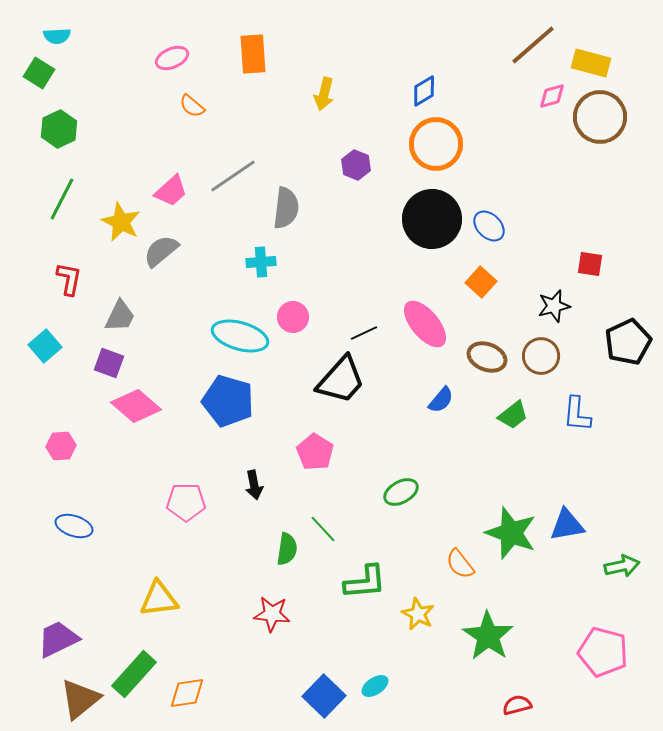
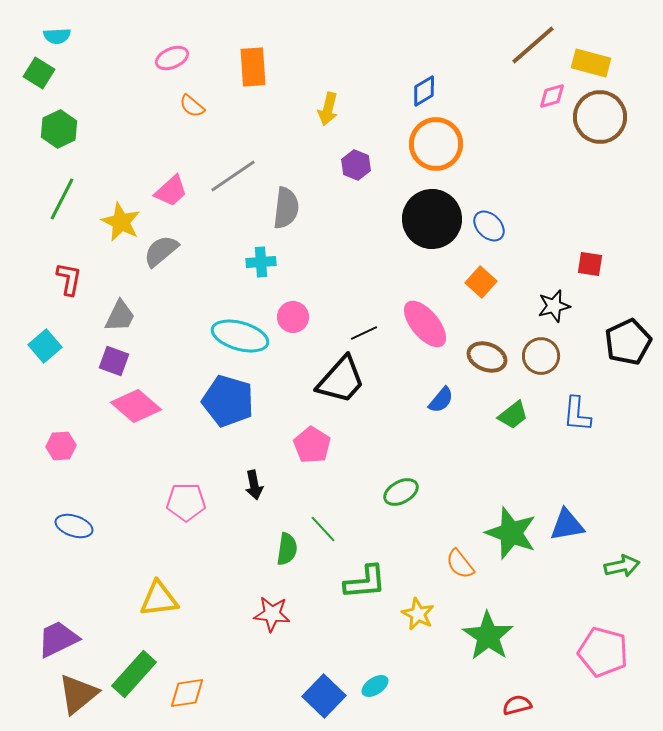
orange rectangle at (253, 54): moved 13 px down
yellow arrow at (324, 94): moved 4 px right, 15 px down
purple square at (109, 363): moved 5 px right, 2 px up
pink pentagon at (315, 452): moved 3 px left, 7 px up
brown triangle at (80, 699): moved 2 px left, 5 px up
